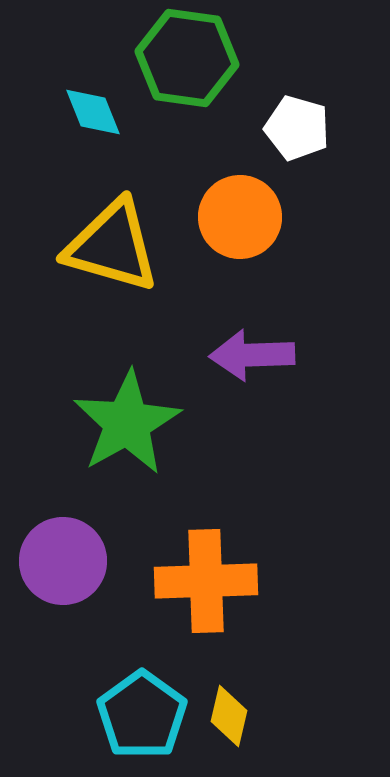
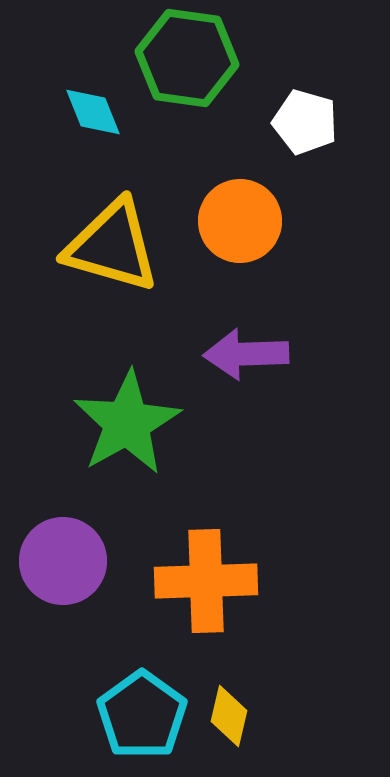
white pentagon: moved 8 px right, 6 px up
orange circle: moved 4 px down
purple arrow: moved 6 px left, 1 px up
